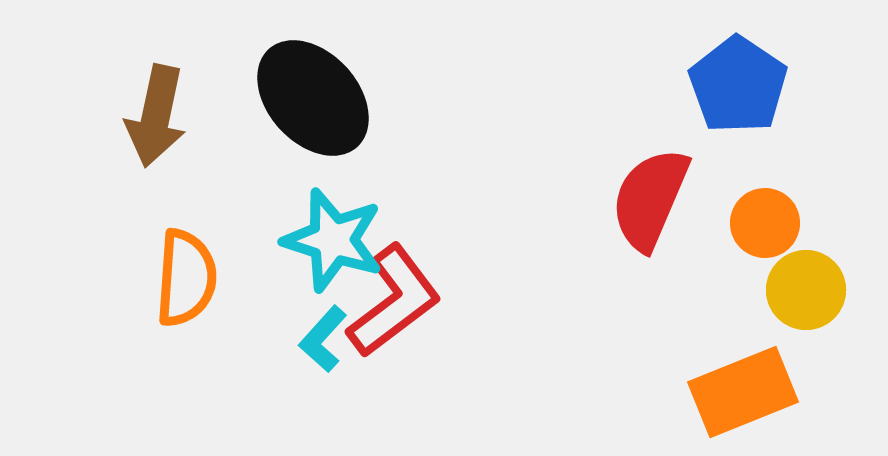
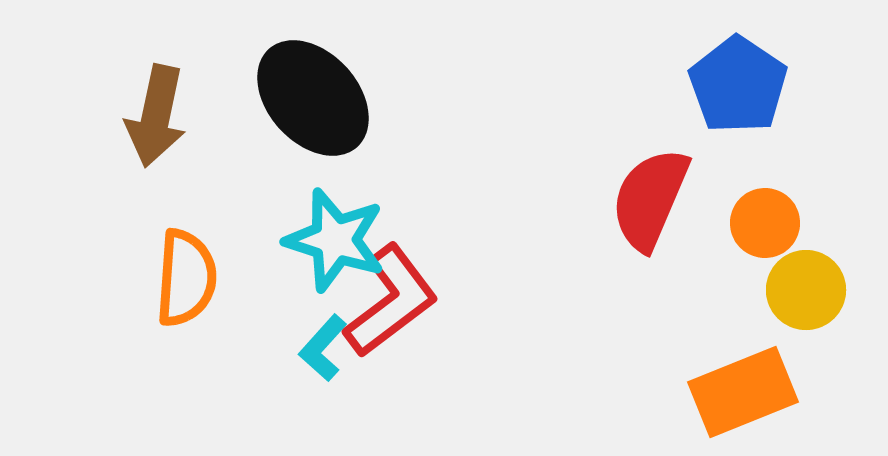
cyan star: moved 2 px right
red L-shape: moved 3 px left
cyan L-shape: moved 9 px down
